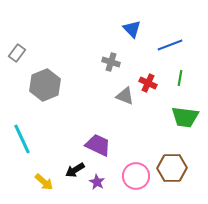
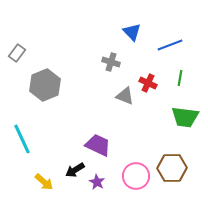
blue triangle: moved 3 px down
